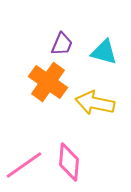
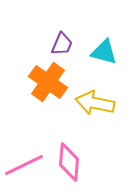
pink line: rotated 9 degrees clockwise
